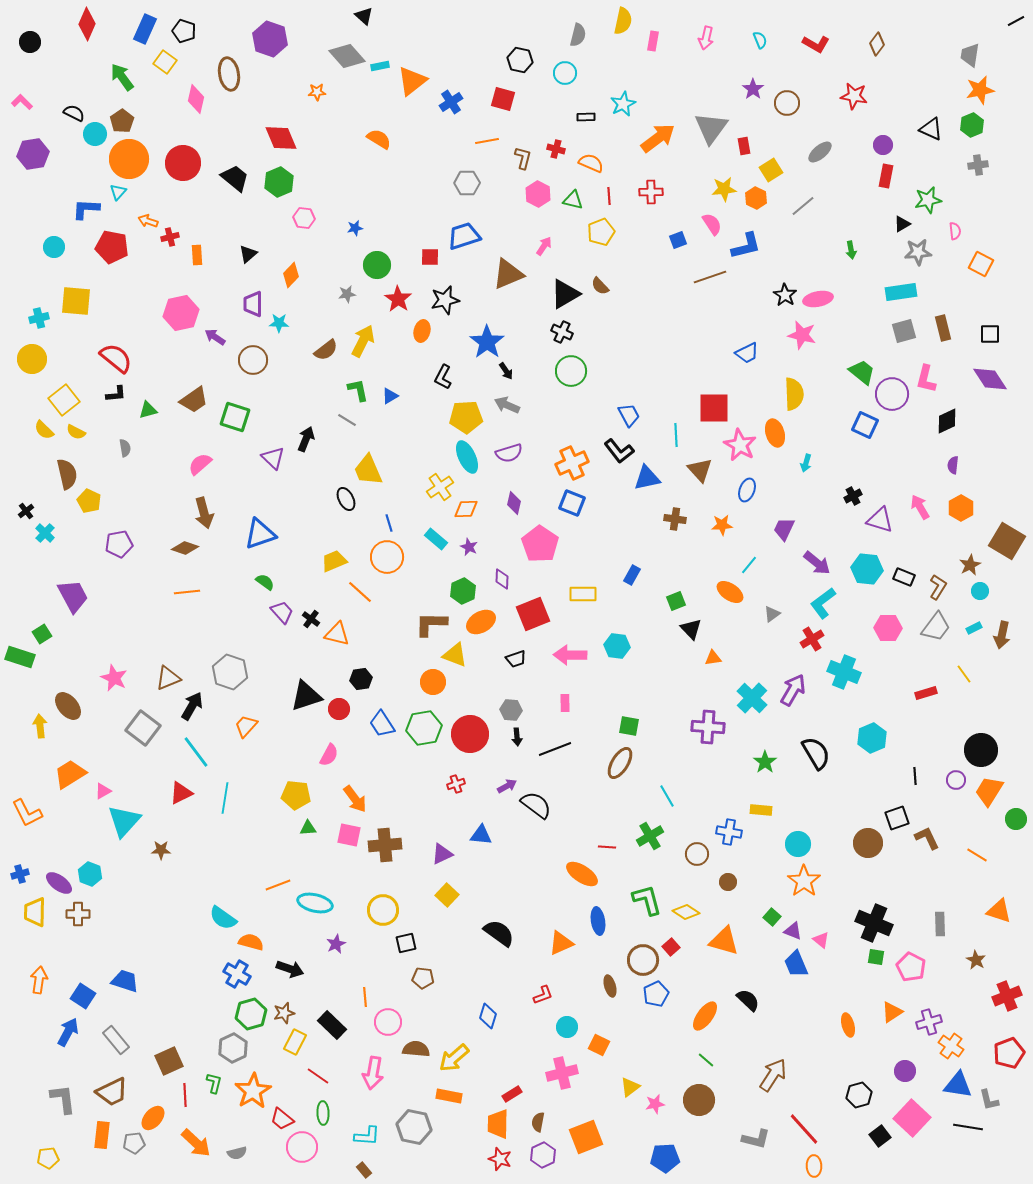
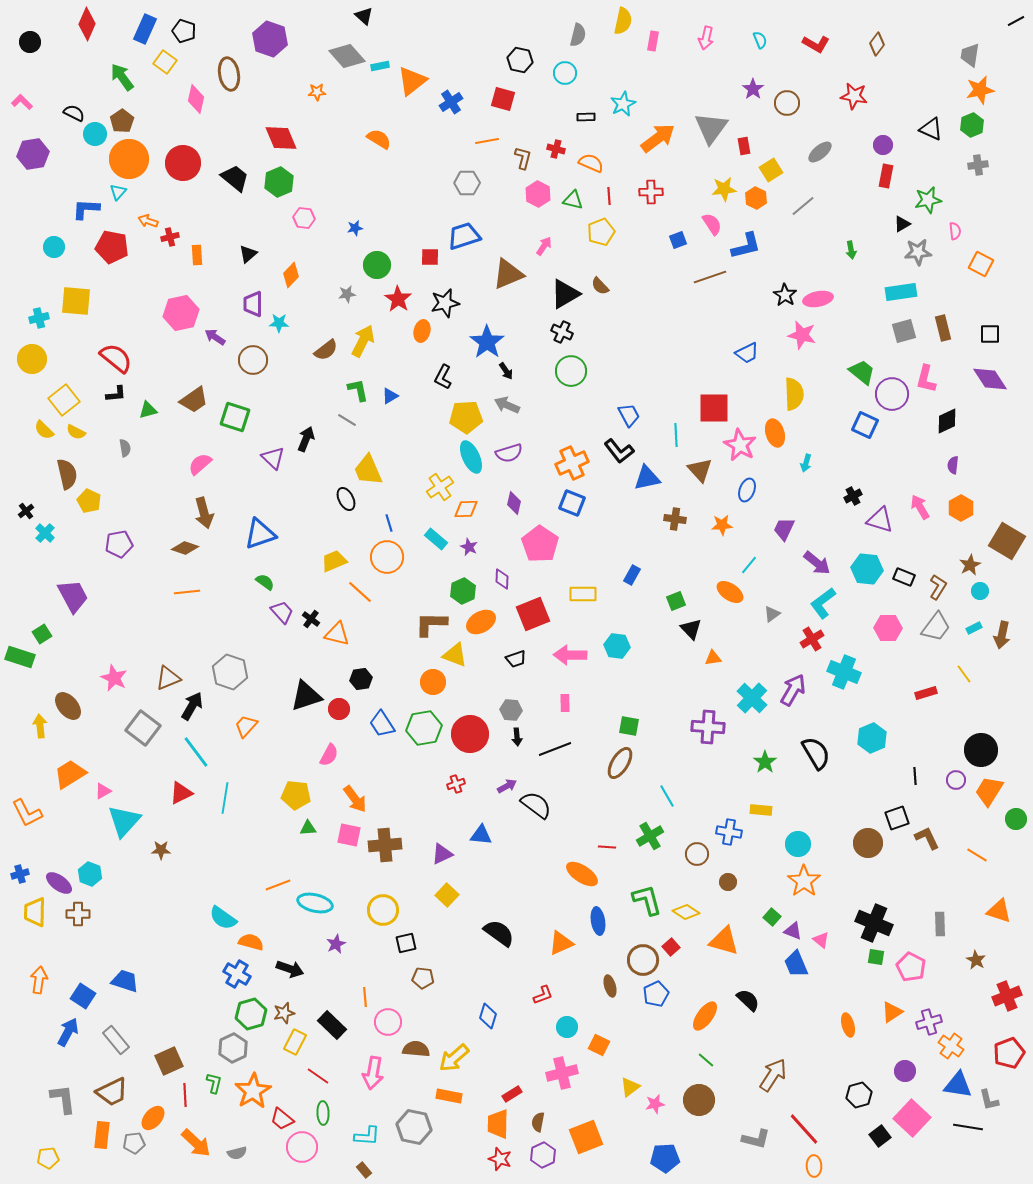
black star at (445, 300): moved 3 px down
cyan ellipse at (467, 457): moved 4 px right
